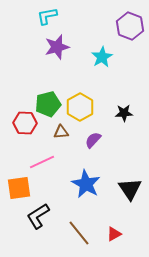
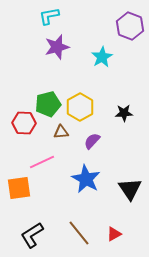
cyan L-shape: moved 2 px right
red hexagon: moved 1 px left
purple semicircle: moved 1 px left, 1 px down
blue star: moved 5 px up
black L-shape: moved 6 px left, 19 px down
